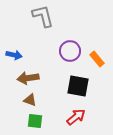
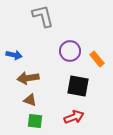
red arrow: moved 2 px left; rotated 18 degrees clockwise
